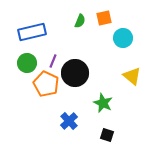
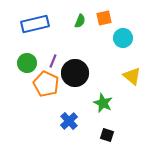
blue rectangle: moved 3 px right, 8 px up
